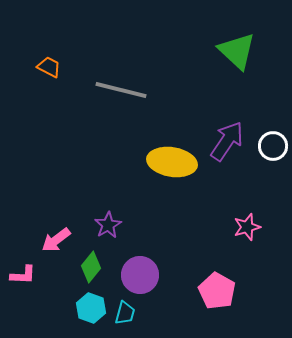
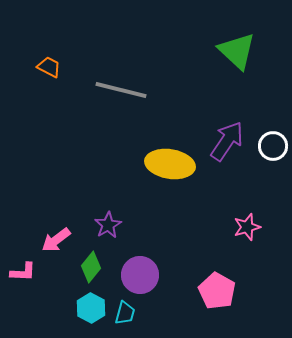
yellow ellipse: moved 2 px left, 2 px down
pink L-shape: moved 3 px up
cyan hexagon: rotated 8 degrees clockwise
